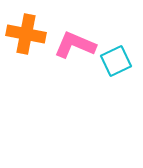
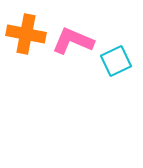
pink L-shape: moved 2 px left, 4 px up
